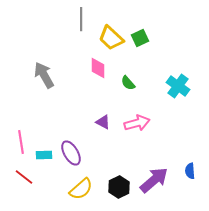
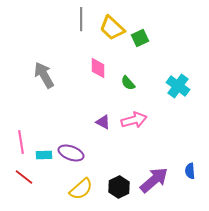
yellow trapezoid: moved 1 px right, 10 px up
pink arrow: moved 3 px left, 3 px up
purple ellipse: rotated 40 degrees counterclockwise
